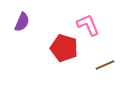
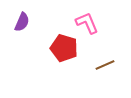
pink L-shape: moved 1 px left, 2 px up
